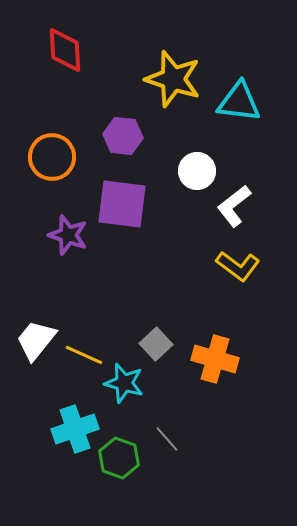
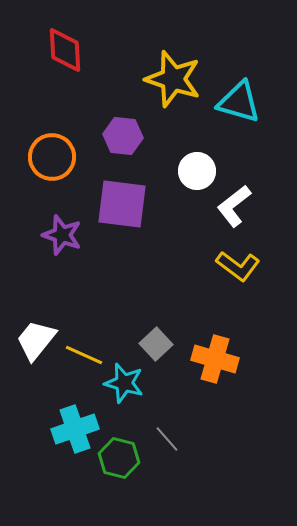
cyan triangle: rotated 9 degrees clockwise
purple star: moved 6 px left
green hexagon: rotated 6 degrees counterclockwise
